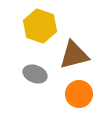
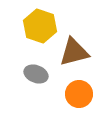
brown triangle: moved 3 px up
gray ellipse: moved 1 px right
